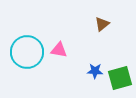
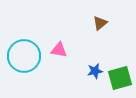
brown triangle: moved 2 px left, 1 px up
cyan circle: moved 3 px left, 4 px down
blue star: rotated 14 degrees counterclockwise
